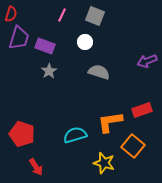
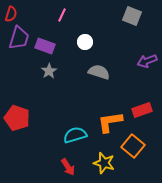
gray square: moved 37 px right
red pentagon: moved 5 px left, 16 px up
red arrow: moved 32 px right
